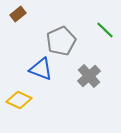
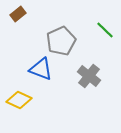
gray cross: rotated 10 degrees counterclockwise
